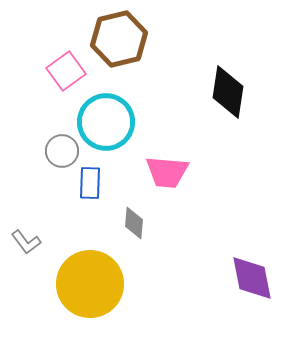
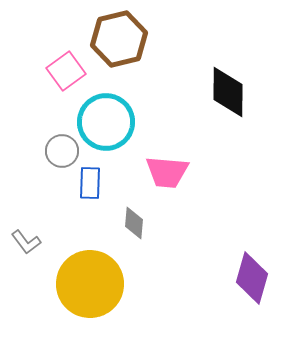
black diamond: rotated 8 degrees counterclockwise
purple diamond: rotated 27 degrees clockwise
